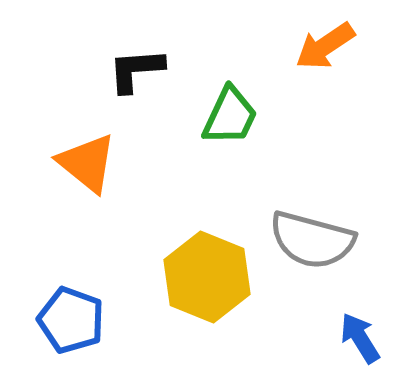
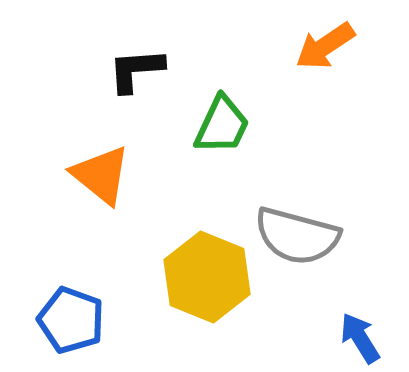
green trapezoid: moved 8 px left, 9 px down
orange triangle: moved 14 px right, 12 px down
gray semicircle: moved 15 px left, 4 px up
